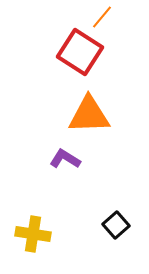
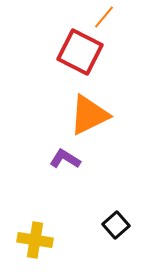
orange line: moved 2 px right
red square: rotated 6 degrees counterclockwise
orange triangle: rotated 24 degrees counterclockwise
yellow cross: moved 2 px right, 6 px down
